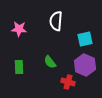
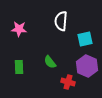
white semicircle: moved 5 px right
purple hexagon: moved 2 px right, 1 px down
